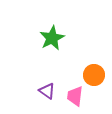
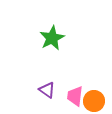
orange circle: moved 26 px down
purple triangle: moved 1 px up
